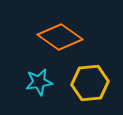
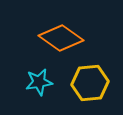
orange diamond: moved 1 px right, 1 px down
